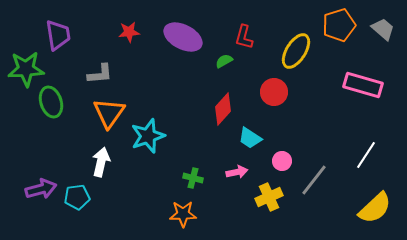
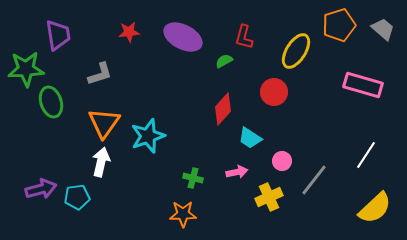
gray L-shape: rotated 12 degrees counterclockwise
orange triangle: moved 5 px left, 10 px down
